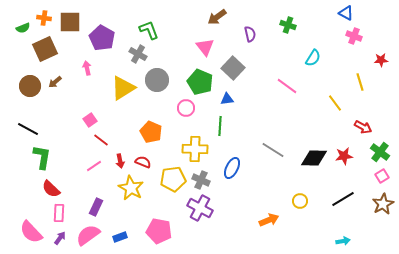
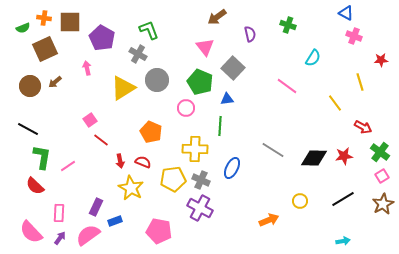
pink line at (94, 166): moved 26 px left
red semicircle at (51, 189): moved 16 px left, 3 px up
blue rectangle at (120, 237): moved 5 px left, 16 px up
